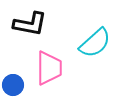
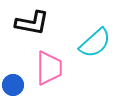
black L-shape: moved 2 px right, 1 px up
